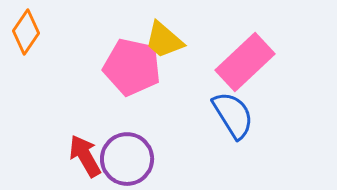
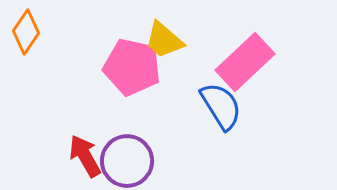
blue semicircle: moved 12 px left, 9 px up
purple circle: moved 2 px down
